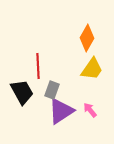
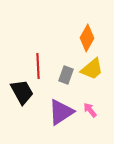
yellow trapezoid: rotated 15 degrees clockwise
gray rectangle: moved 14 px right, 15 px up
purple triangle: moved 1 px down
